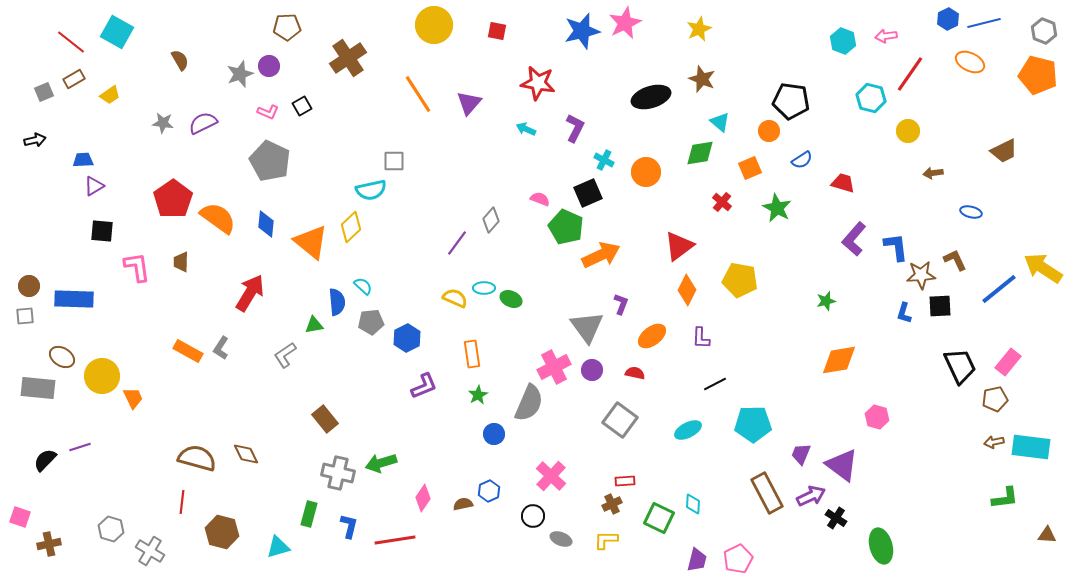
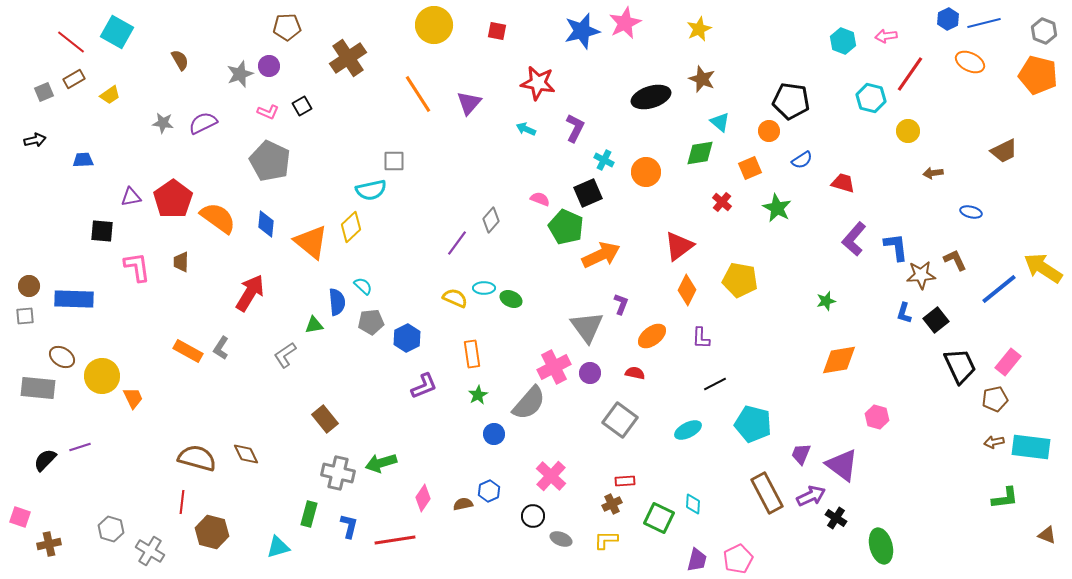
purple triangle at (94, 186): moved 37 px right, 11 px down; rotated 20 degrees clockwise
black square at (940, 306): moved 4 px left, 14 px down; rotated 35 degrees counterclockwise
purple circle at (592, 370): moved 2 px left, 3 px down
gray semicircle at (529, 403): rotated 18 degrees clockwise
cyan pentagon at (753, 424): rotated 15 degrees clockwise
brown hexagon at (222, 532): moved 10 px left
brown triangle at (1047, 535): rotated 18 degrees clockwise
